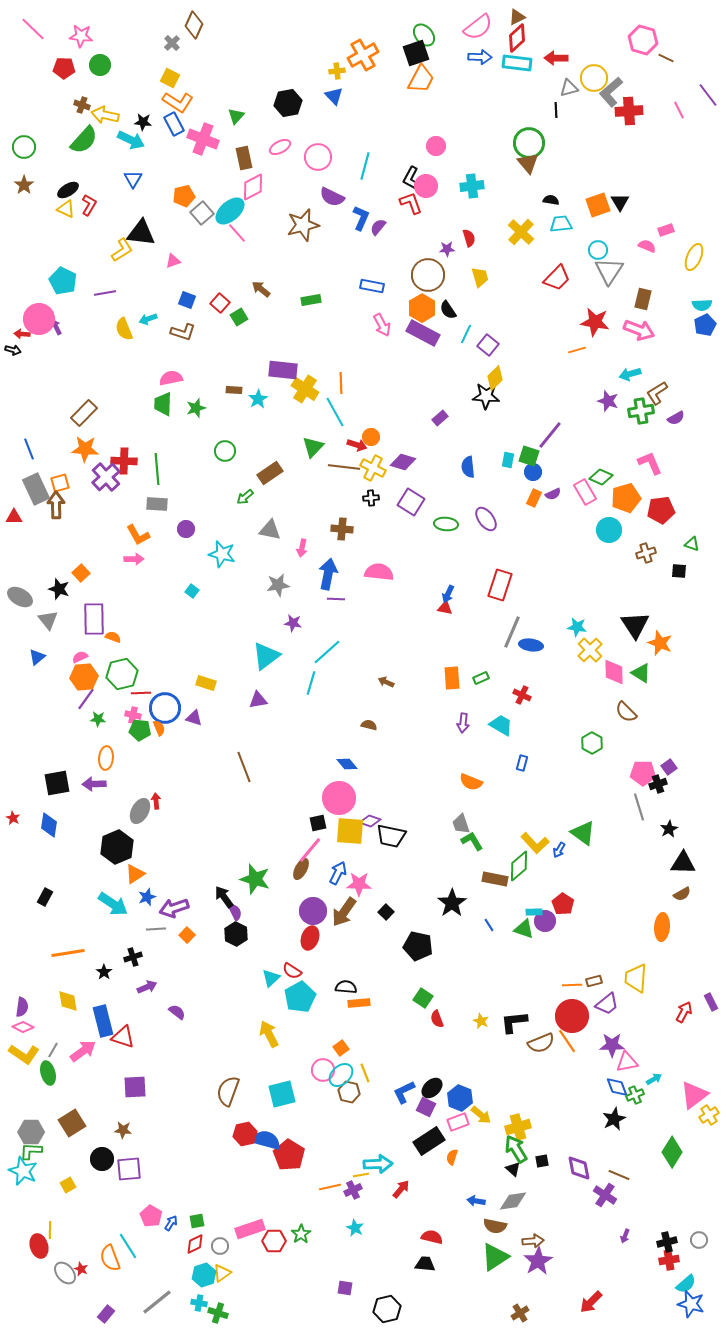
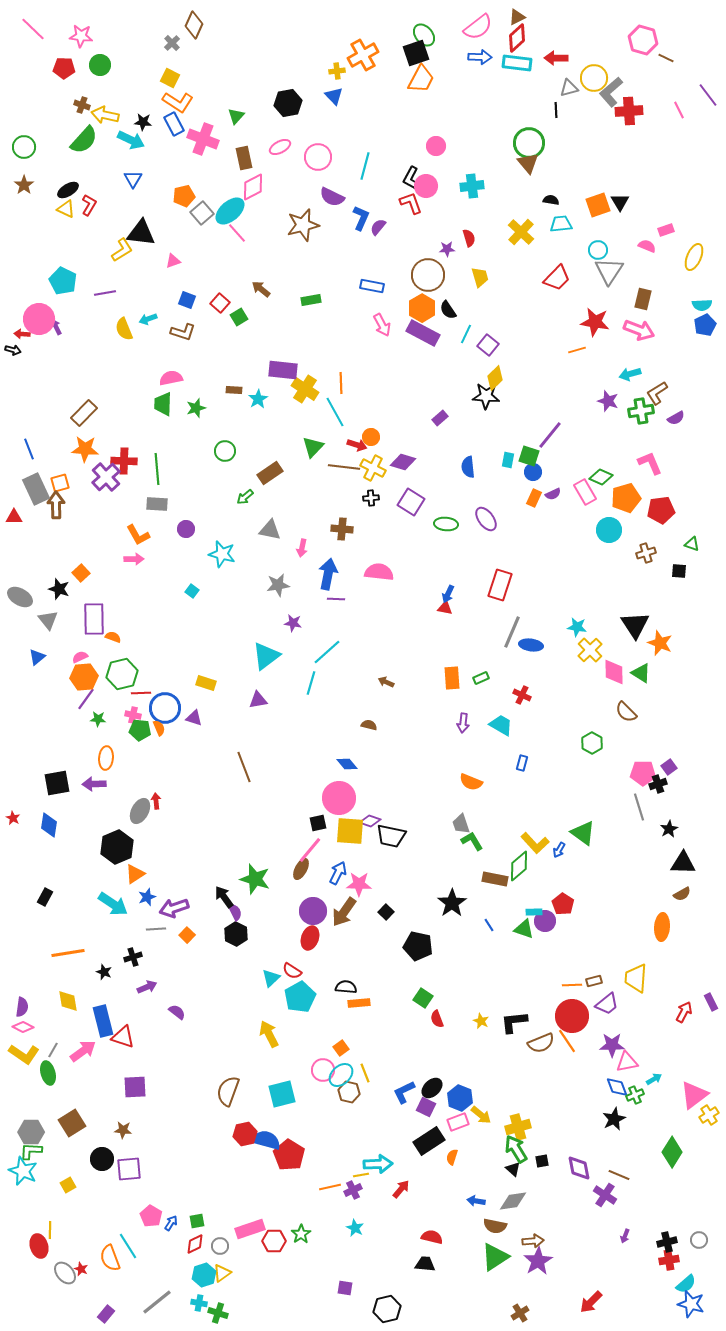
black star at (104, 972): rotated 14 degrees counterclockwise
